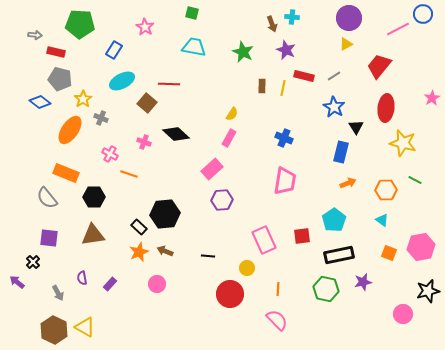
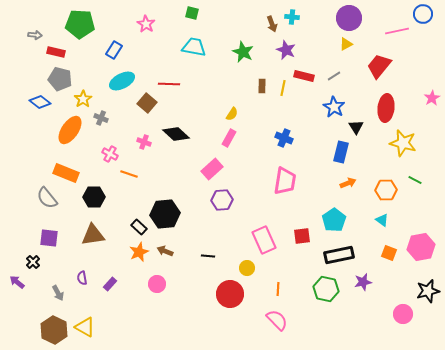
pink star at (145, 27): moved 1 px right, 3 px up
pink line at (398, 29): moved 1 px left, 2 px down; rotated 15 degrees clockwise
